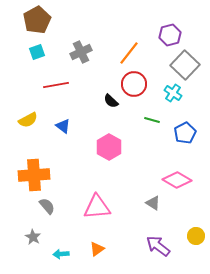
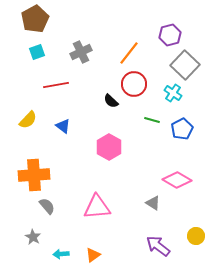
brown pentagon: moved 2 px left, 1 px up
yellow semicircle: rotated 18 degrees counterclockwise
blue pentagon: moved 3 px left, 4 px up
orange triangle: moved 4 px left, 6 px down
